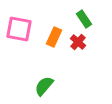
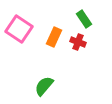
pink square: rotated 24 degrees clockwise
red cross: rotated 21 degrees counterclockwise
